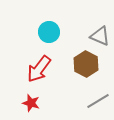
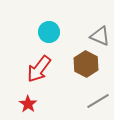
red star: moved 3 px left, 1 px down; rotated 18 degrees clockwise
